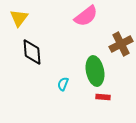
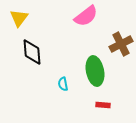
cyan semicircle: rotated 32 degrees counterclockwise
red rectangle: moved 8 px down
